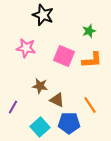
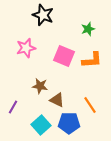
green star: moved 1 px left, 2 px up
pink star: rotated 24 degrees counterclockwise
cyan square: moved 1 px right, 2 px up
